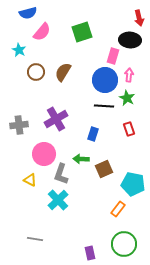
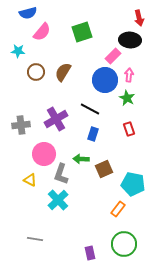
cyan star: moved 1 px left, 1 px down; rotated 24 degrees counterclockwise
pink rectangle: rotated 28 degrees clockwise
black line: moved 14 px left, 3 px down; rotated 24 degrees clockwise
gray cross: moved 2 px right
